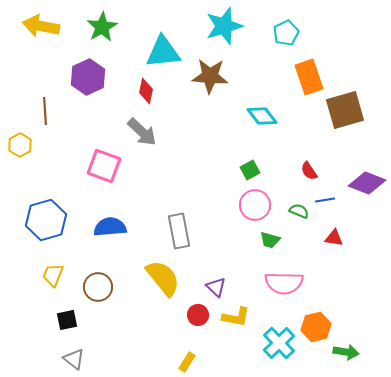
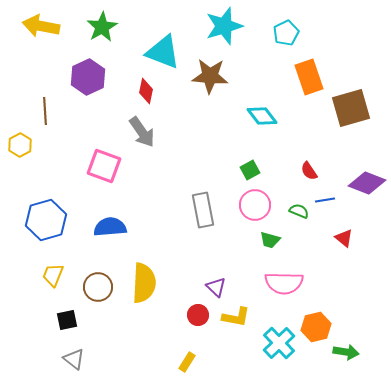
cyan triangle: rotated 27 degrees clockwise
brown square: moved 6 px right, 2 px up
gray arrow: rotated 12 degrees clockwise
gray rectangle: moved 24 px right, 21 px up
red triangle: moved 10 px right; rotated 30 degrees clockwise
yellow semicircle: moved 19 px left, 5 px down; rotated 42 degrees clockwise
